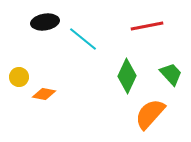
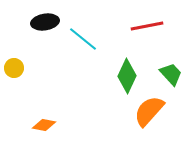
yellow circle: moved 5 px left, 9 px up
orange diamond: moved 31 px down
orange semicircle: moved 1 px left, 3 px up
